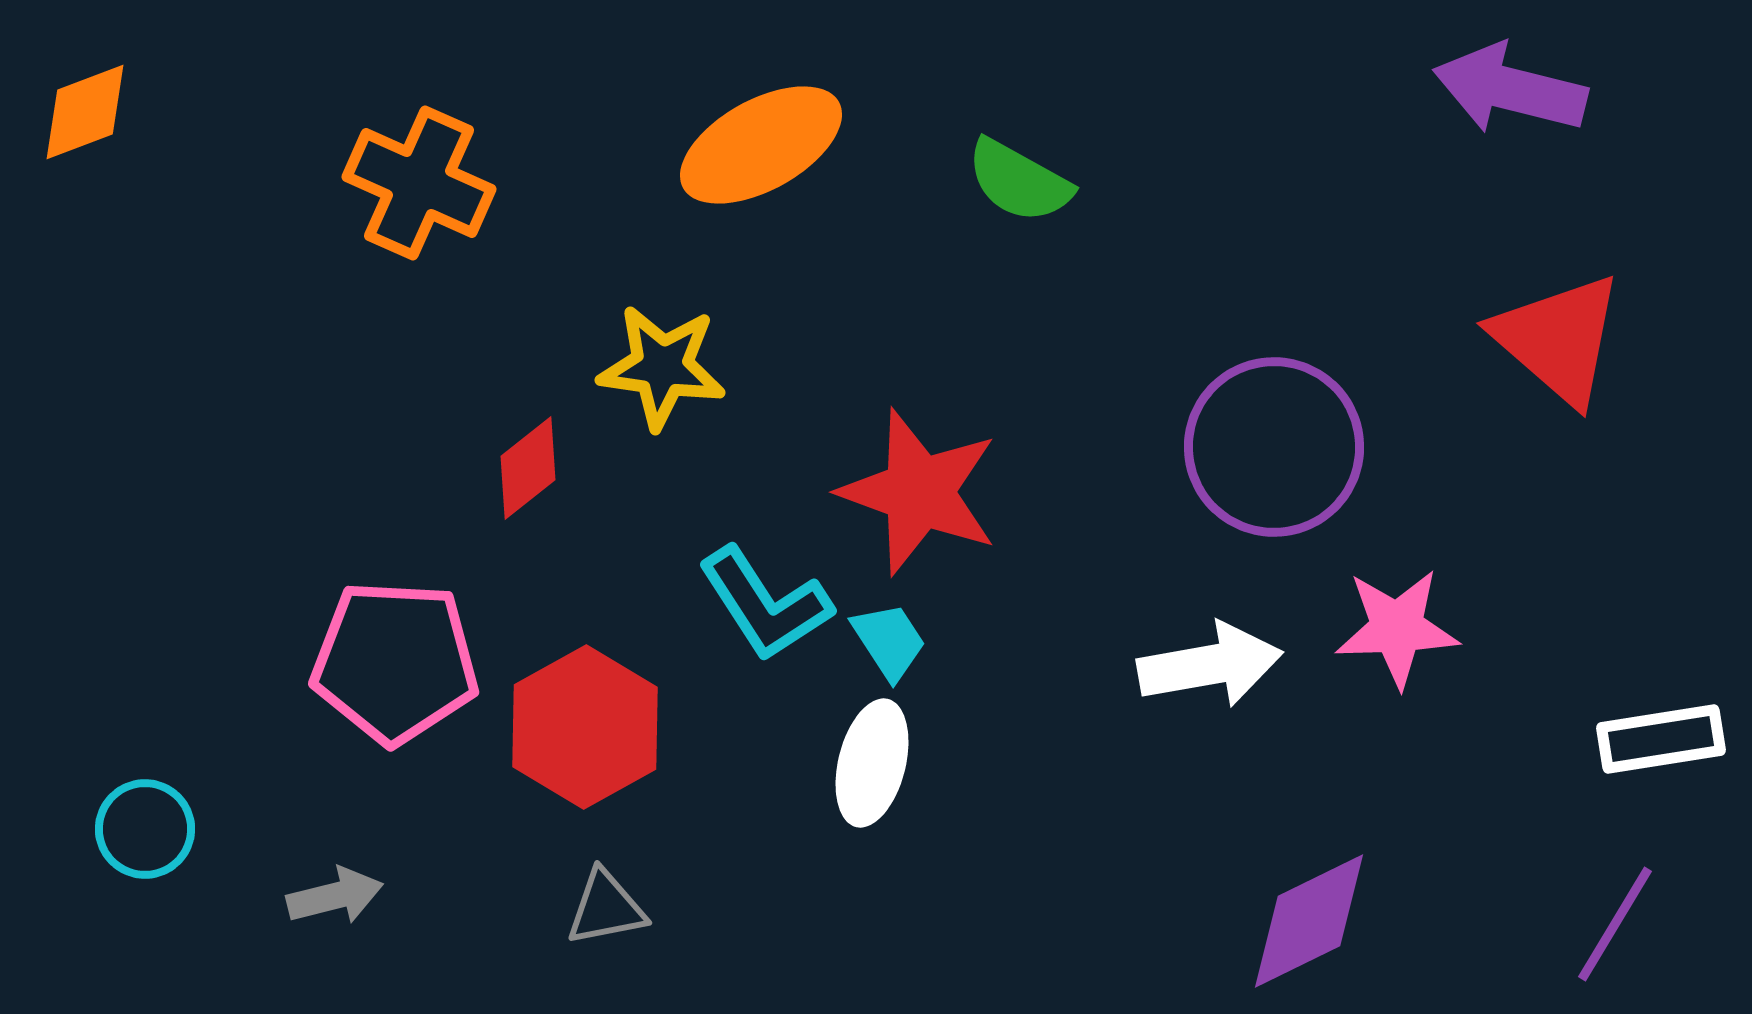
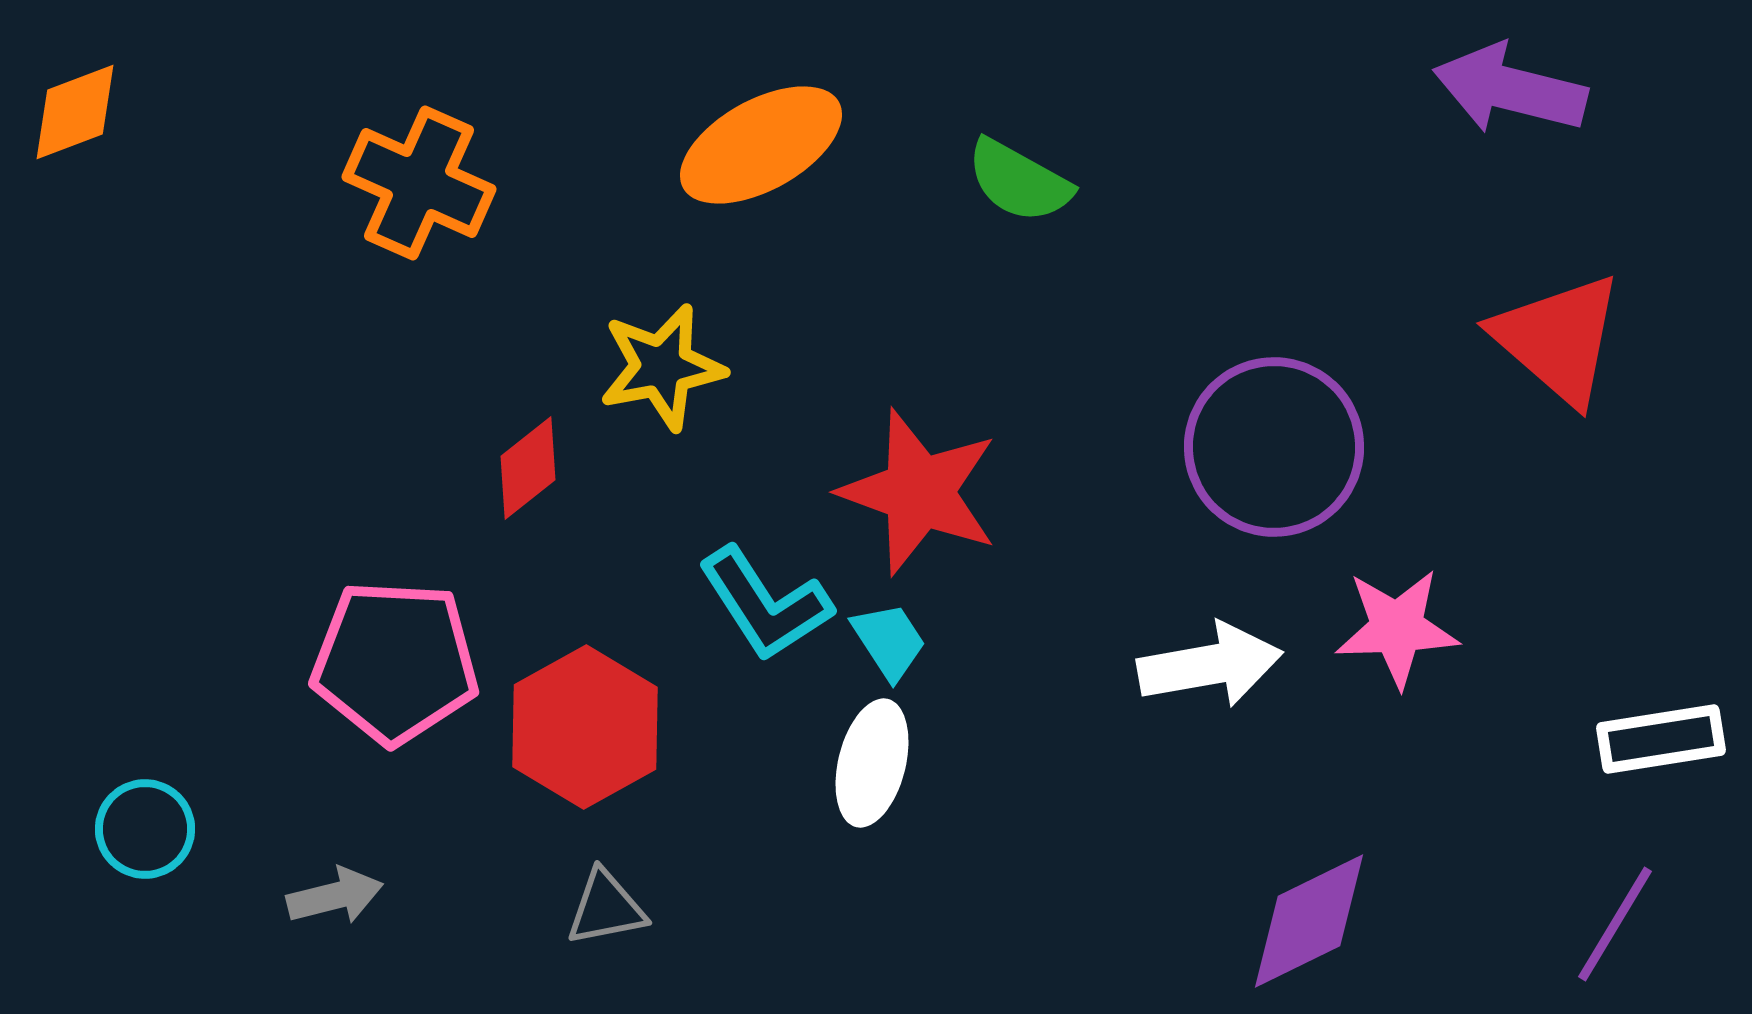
orange diamond: moved 10 px left
yellow star: rotated 19 degrees counterclockwise
